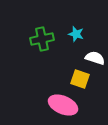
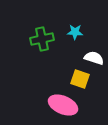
cyan star: moved 1 px left, 2 px up; rotated 14 degrees counterclockwise
white semicircle: moved 1 px left
